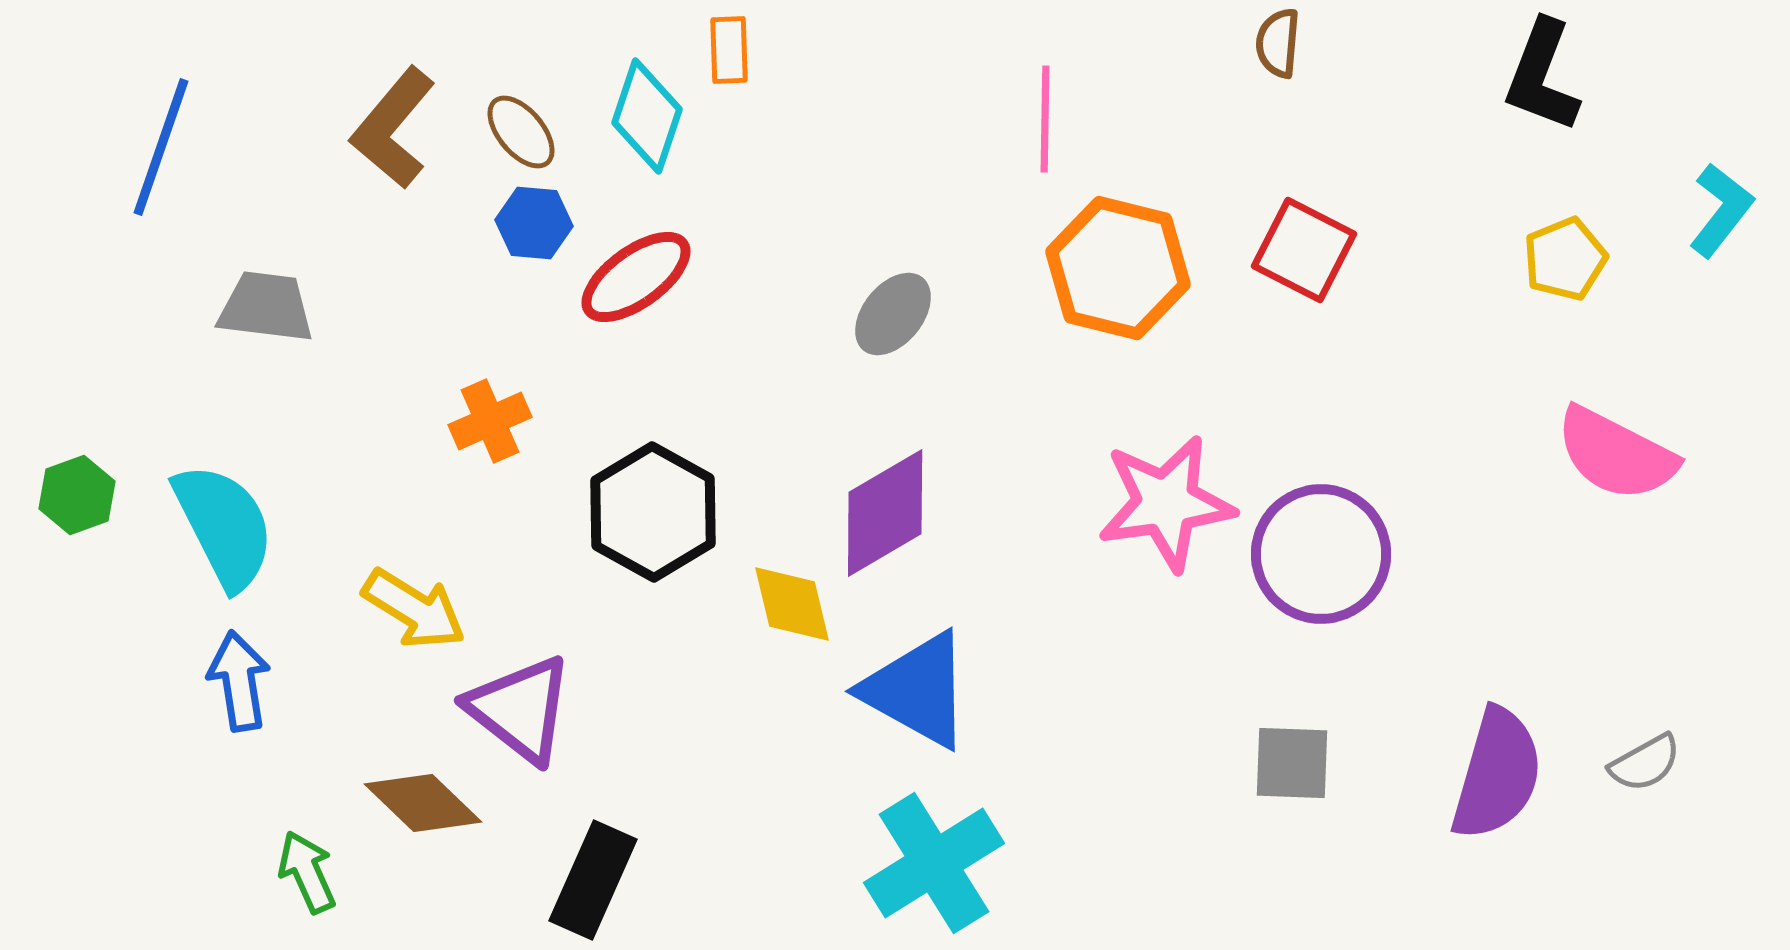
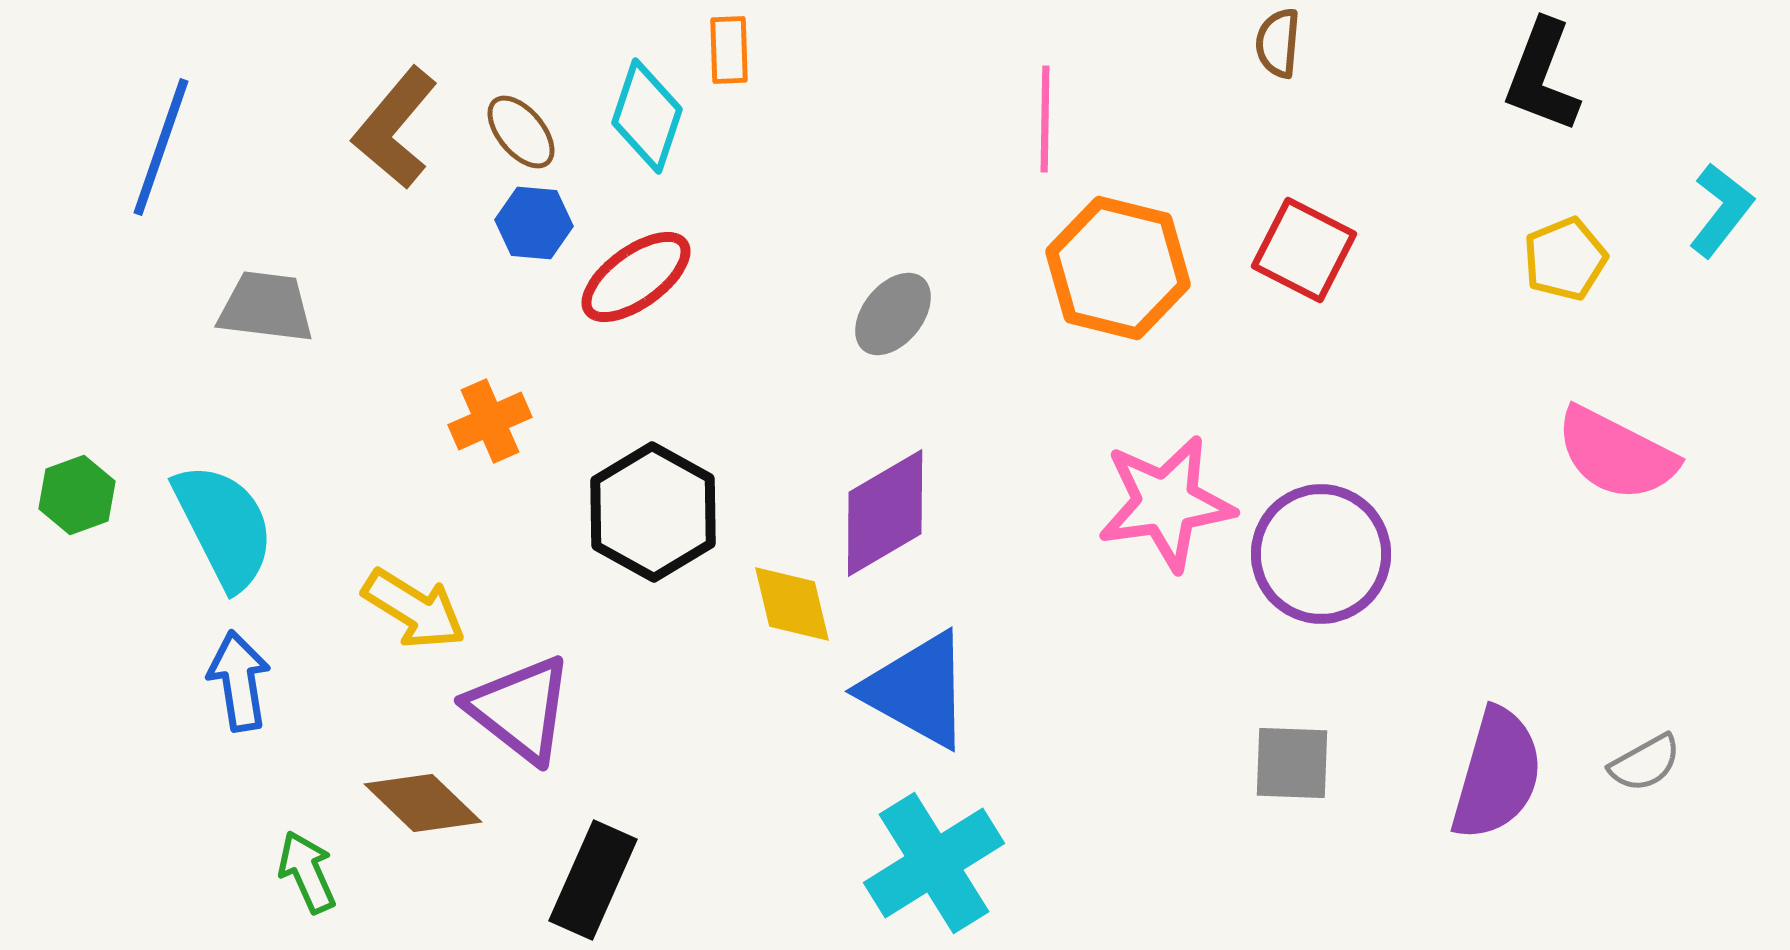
brown L-shape: moved 2 px right
